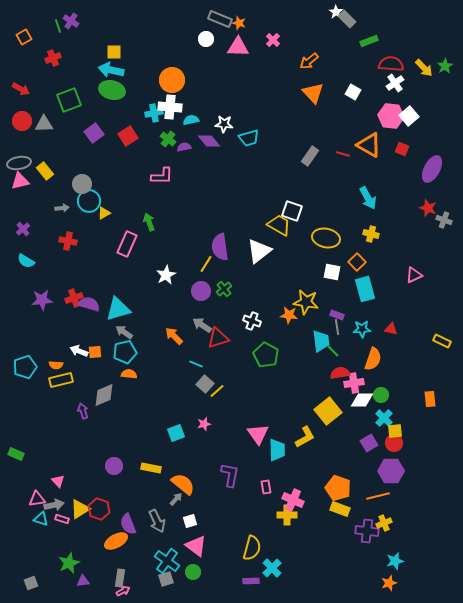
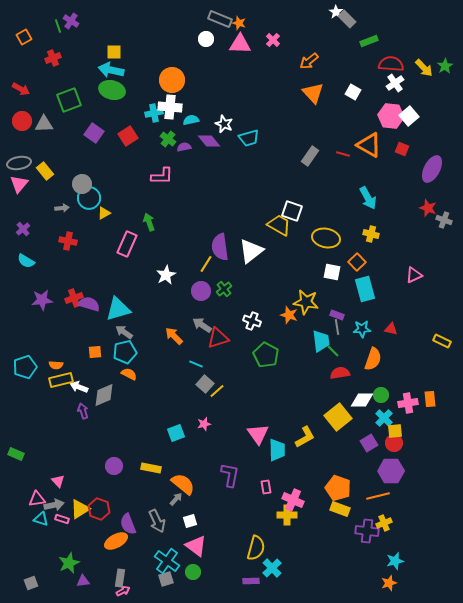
pink triangle at (238, 47): moved 2 px right, 3 px up
white star at (224, 124): rotated 18 degrees clockwise
purple square at (94, 133): rotated 18 degrees counterclockwise
pink triangle at (20, 181): moved 1 px left, 3 px down; rotated 36 degrees counterclockwise
cyan circle at (89, 201): moved 3 px up
white triangle at (259, 251): moved 8 px left
orange star at (289, 315): rotated 12 degrees clockwise
white arrow at (79, 351): moved 36 px down
orange semicircle at (129, 374): rotated 21 degrees clockwise
pink cross at (354, 383): moved 54 px right, 20 px down
yellow square at (328, 411): moved 10 px right, 6 px down
yellow semicircle at (252, 548): moved 4 px right
